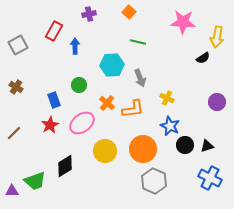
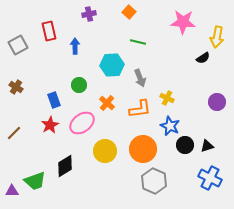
red rectangle: moved 5 px left; rotated 42 degrees counterclockwise
orange L-shape: moved 7 px right
